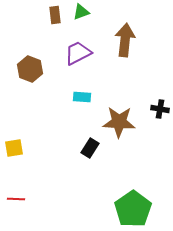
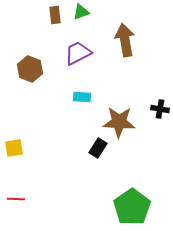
brown arrow: rotated 16 degrees counterclockwise
black rectangle: moved 8 px right
green pentagon: moved 1 px left, 2 px up
